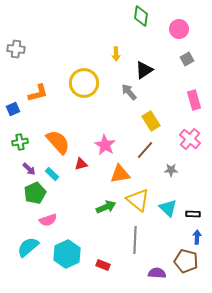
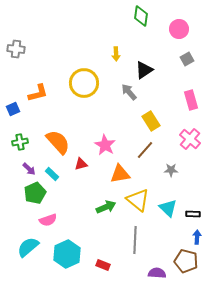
pink rectangle: moved 3 px left
